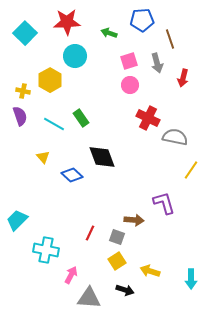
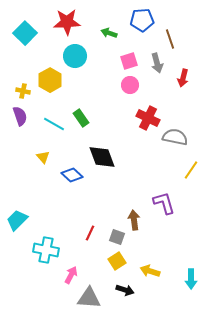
brown arrow: rotated 102 degrees counterclockwise
